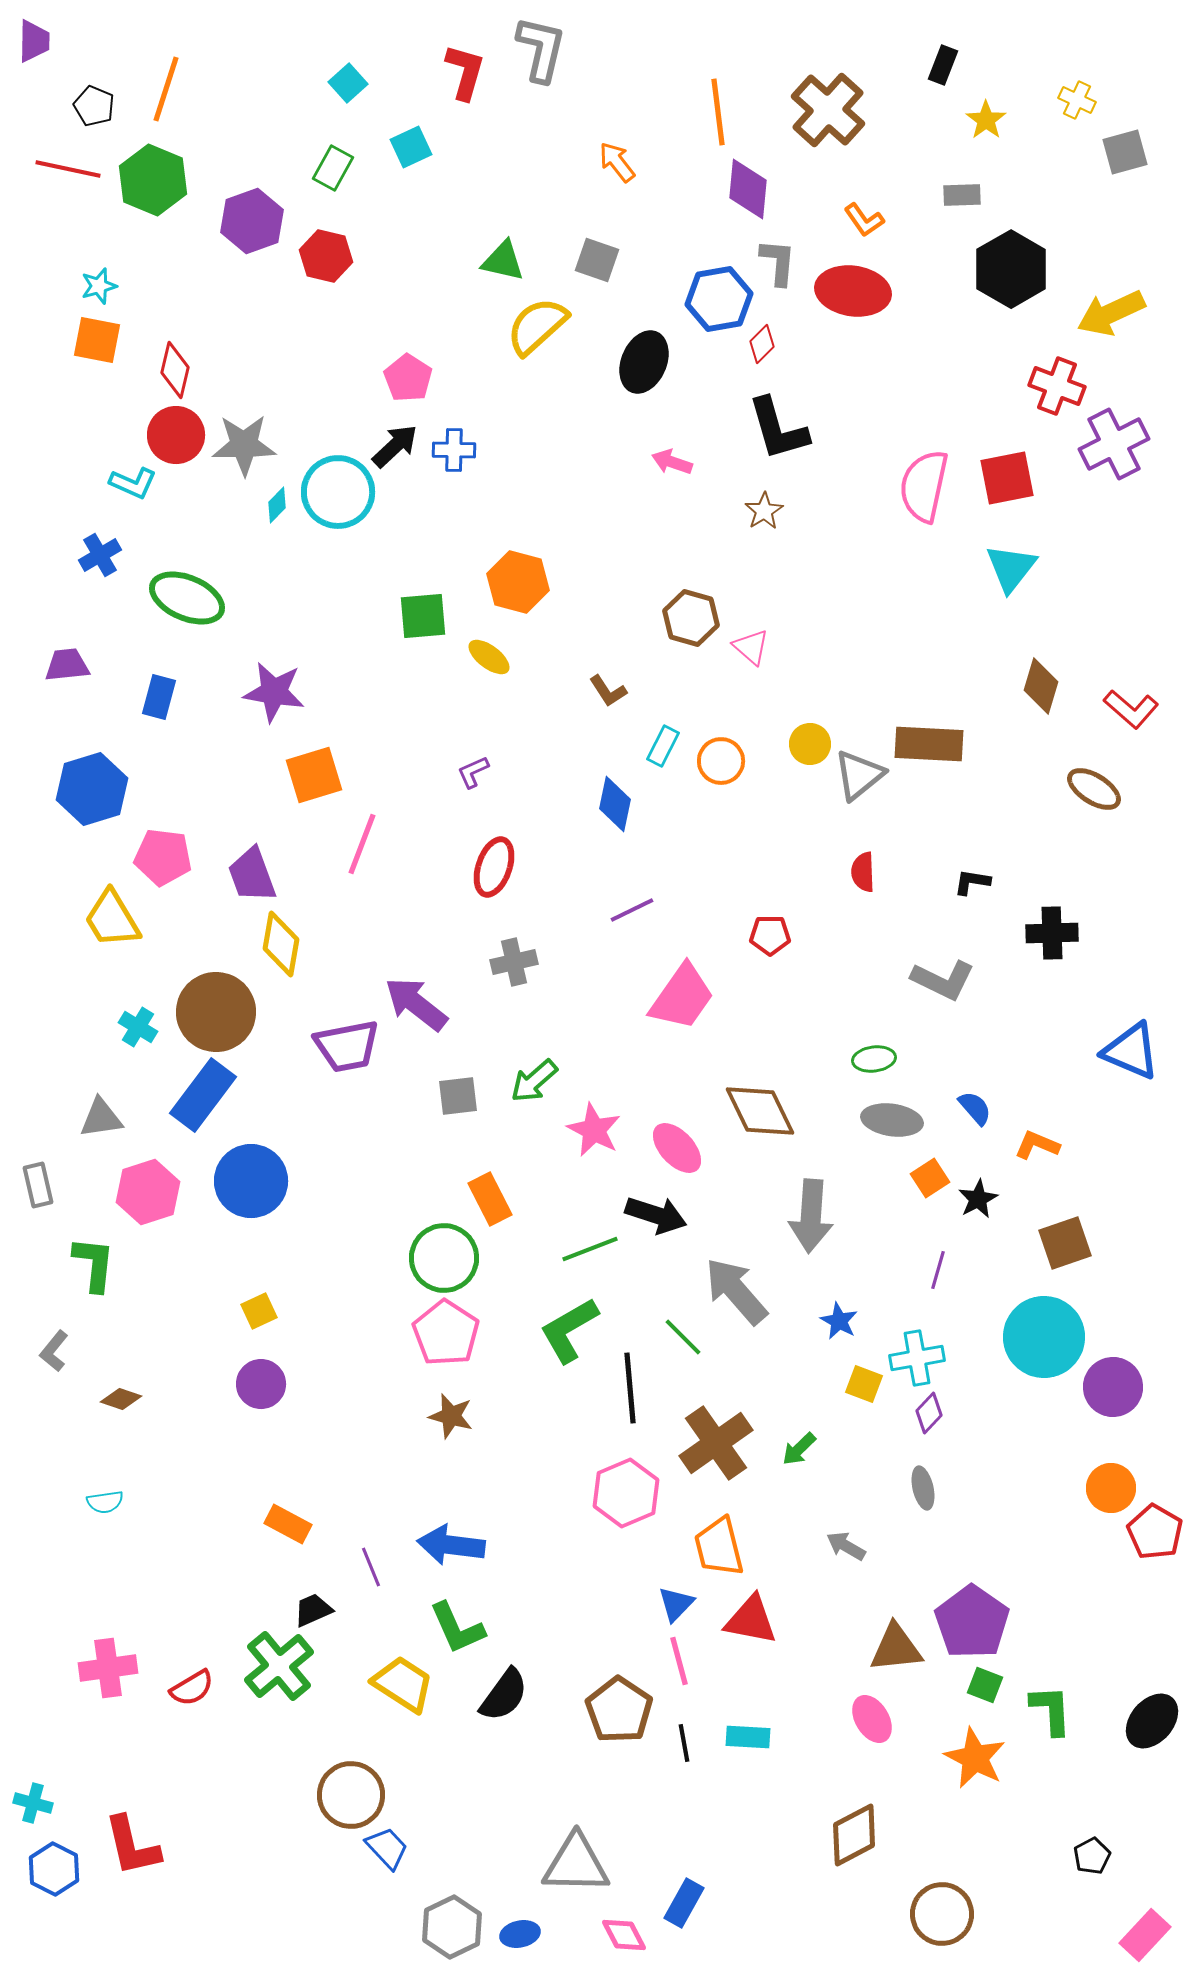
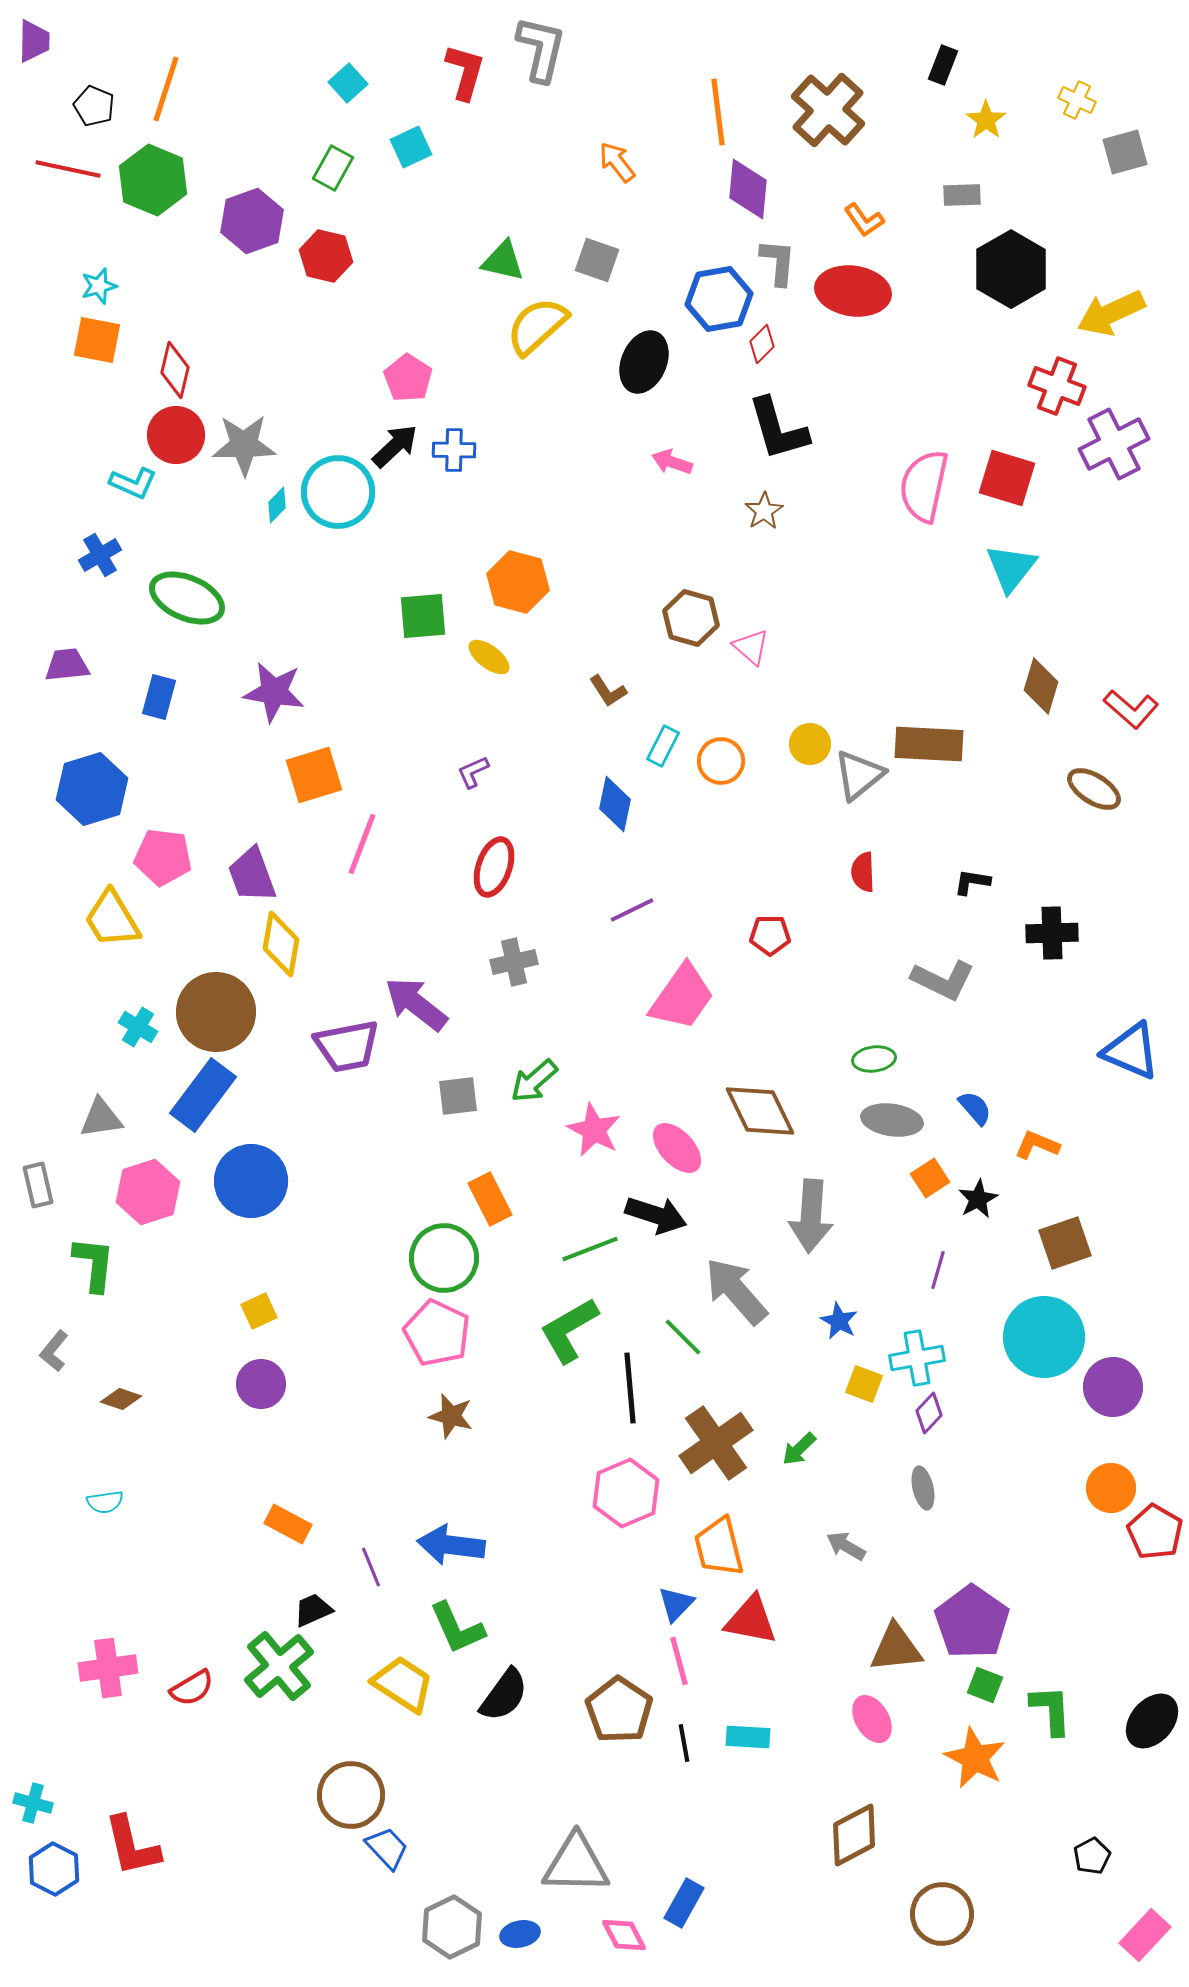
red square at (1007, 478): rotated 28 degrees clockwise
pink pentagon at (446, 1333): moved 9 px left; rotated 8 degrees counterclockwise
